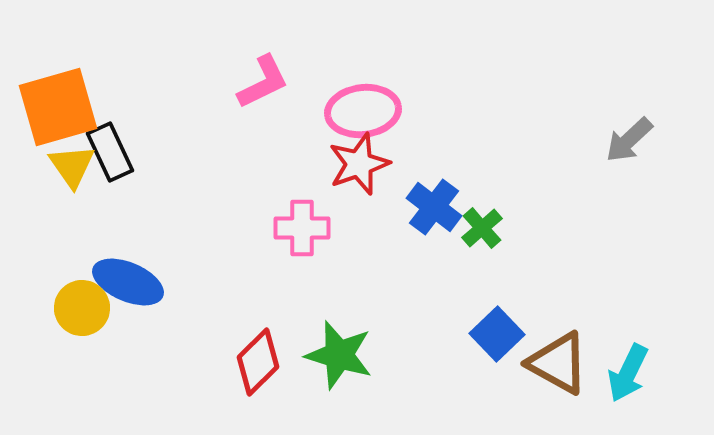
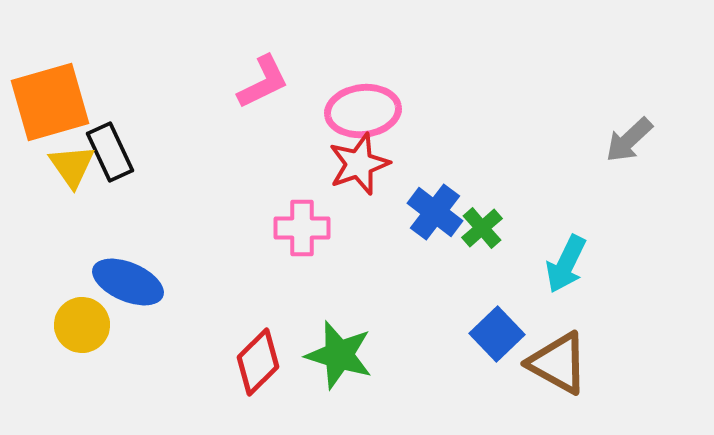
orange square: moved 8 px left, 5 px up
blue cross: moved 1 px right, 5 px down
yellow circle: moved 17 px down
cyan arrow: moved 62 px left, 109 px up
